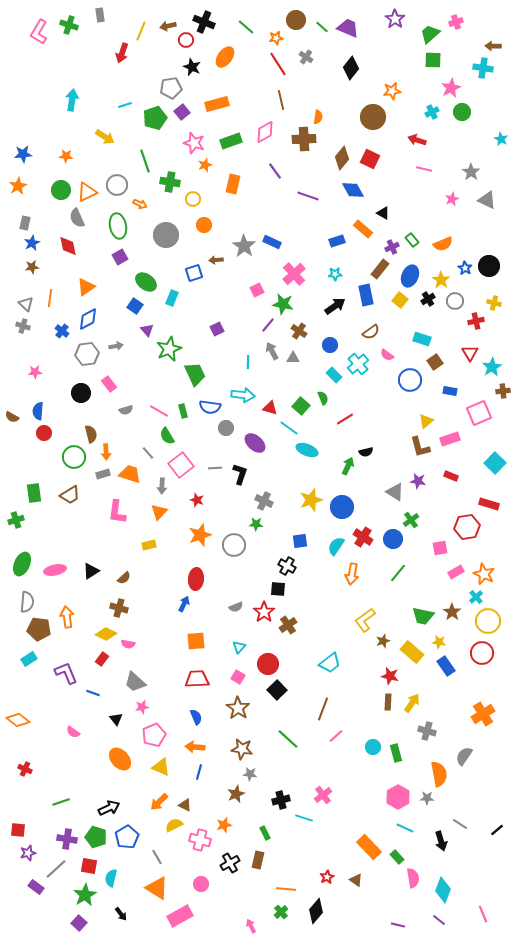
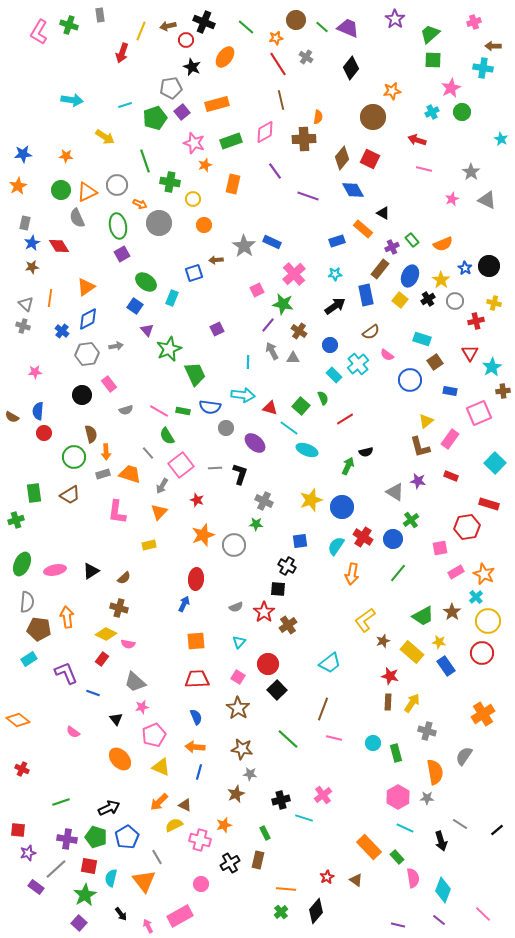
pink cross at (456, 22): moved 18 px right
cyan arrow at (72, 100): rotated 90 degrees clockwise
gray circle at (166, 235): moved 7 px left, 12 px up
red diamond at (68, 246): moved 9 px left; rotated 20 degrees counterclockwise
purple square at (120, 257): moved 2 px right, 3 px up
black circle at (81, 393): moved 1 px right, 2 px down
green rectangle at (183, 411): rotated 64 degrees counterclockwise
pink rectangle at (450, 439): rotated 36 degrees counterclockwise
gray arrow at (162, 486): rotated 28 degrees clockwise
orange star at (200, 535): moved 3 px right
green trapezoid at (423, 616): rotated 40 degrees counterclockwise
cyan triangle at (239, 647): moved 5 px up
pink line at (336, 736): moved 2 px left, 2 px down; rotated 56 degrees clockwise
cyan circle at (373, 747): moved 4 px up
red cross at (25, 769): moved 3 px left
orange semicircle at (439, 774): moved 4 px left, 2 px up
orange triangle at (157, 888): moved 13 px left, 7 px up; rotated 20 degrees clockwise
pink line at (483, 914): rotated 24 degrees counterclockwise
pink arrow at (251, 926): moved 103 px left
